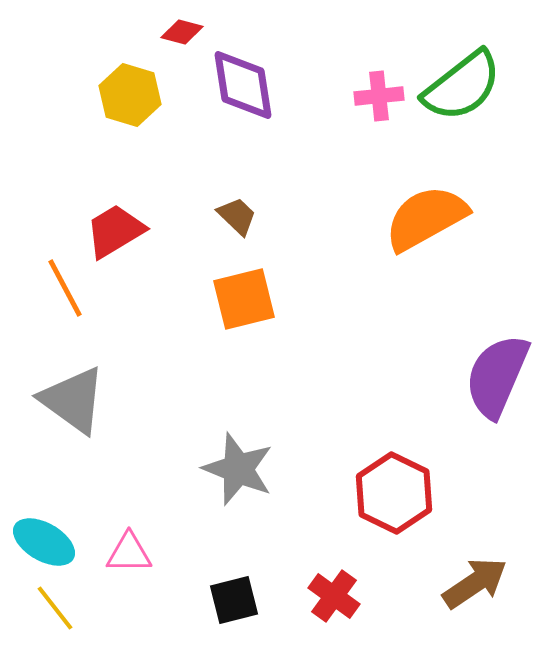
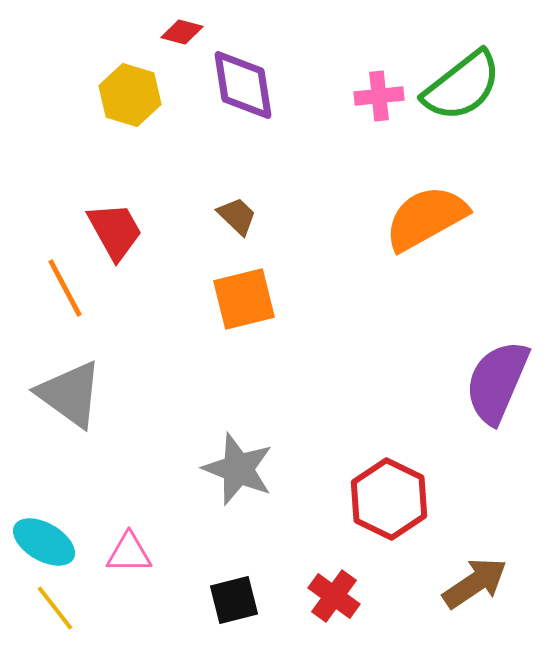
red trapezoid: rotated 92 degrees clockwise
purple semicircle: moved 6 px down
gray triangle: moved 3 px left, 6 px up
red hexagon: moved 5 px left, 6 px down
